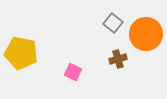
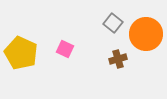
yellow pentagon: rotated 12 degrees clockwise
pink square: moved 8 px left, 23 px up
